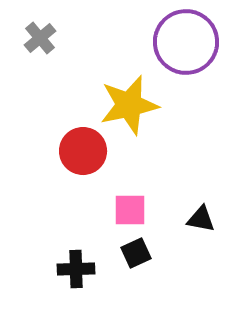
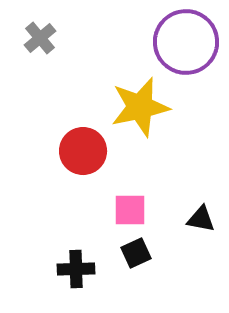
yellow star: moved 11 px right, 2 px down
